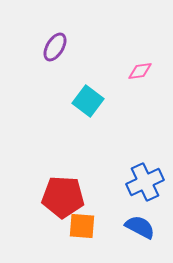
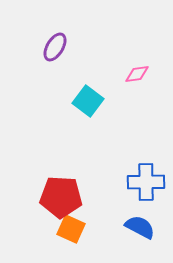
pink diamond: moved 3 px left, 3 px down
blue cross: moved 1 px right; rotated 24 degrees clockwise
red pentagon: moved 2 px left
orange square: moved 11 px left, 3 px down; rotated 20 degrees clockwise
